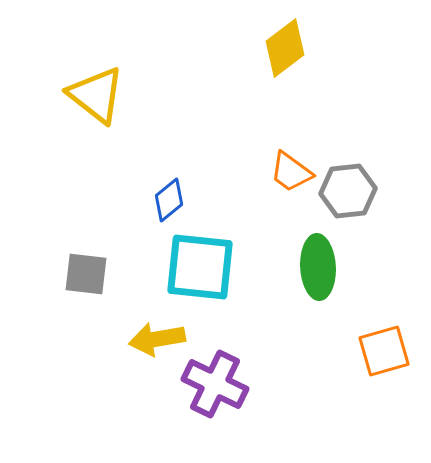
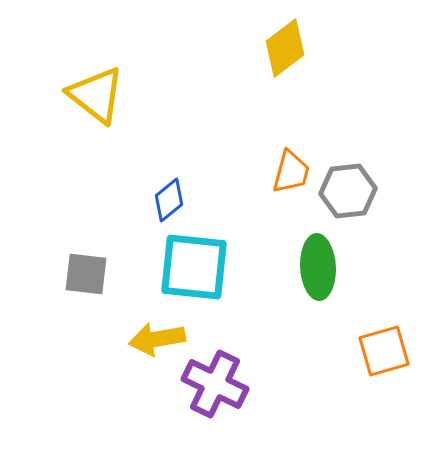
orange trapezoid: rotated 111 degrees counterclockwise
cyan square: moved 6 px left
